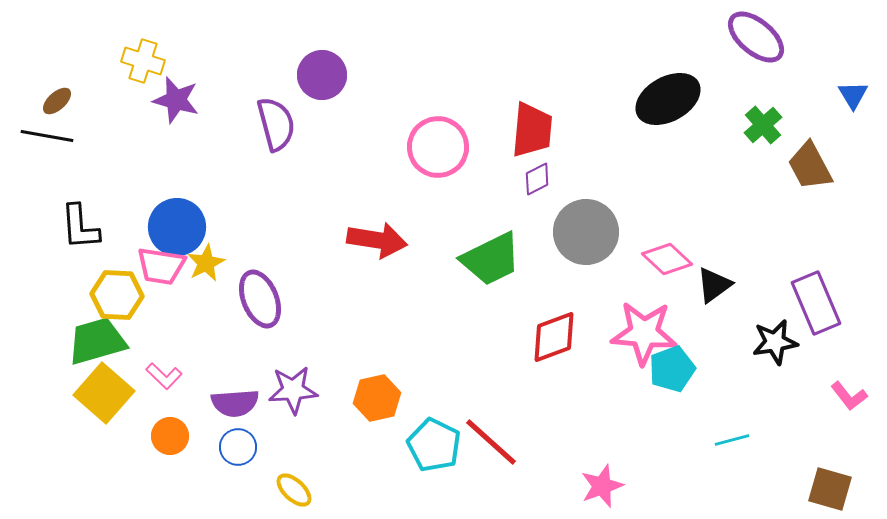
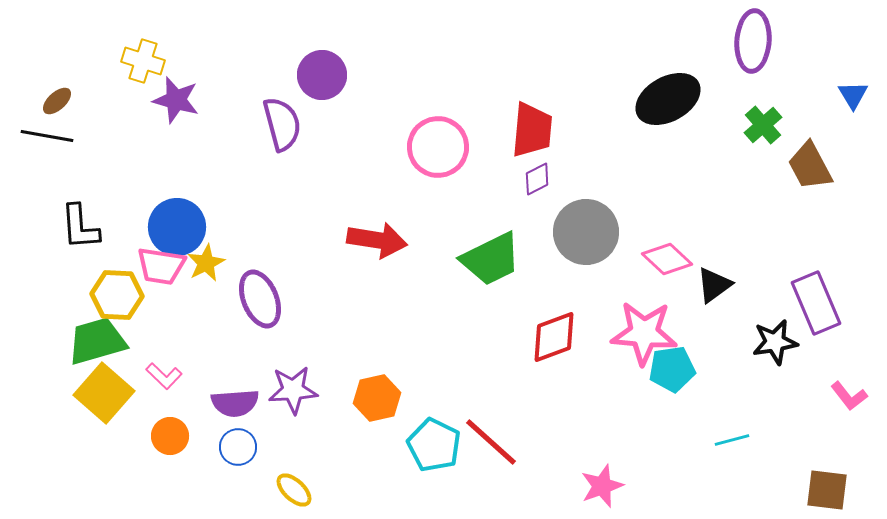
purple ellipse at (756, 37): moved 3 px left, 4 px down; rotated 54 degrees clockwise
purple semicircle at (276, 124): moved 6 px right
cyan pentagon at (672, 369): rotated 12 degrees clockwise
brown square at (830, 489): moved 3 px left, 1 px down; rotated 9 degrees counterclockwise
